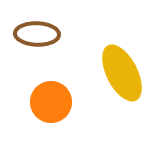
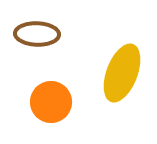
yellow ellipse: rotated 48 degrees clockwise
